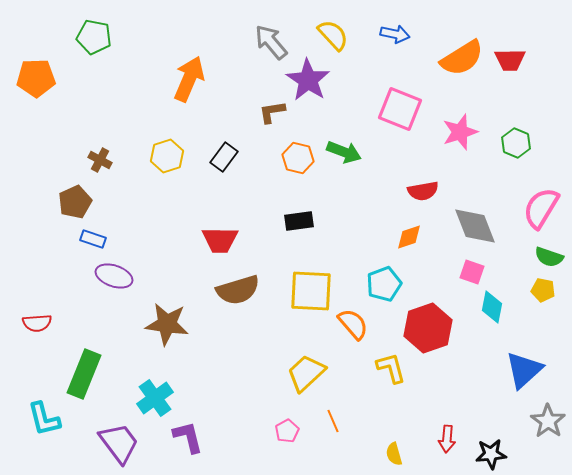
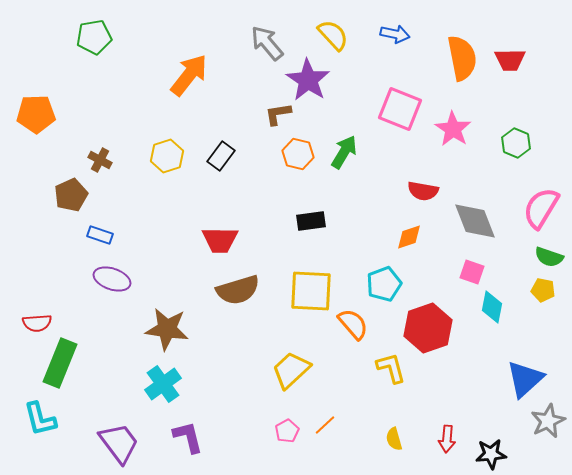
green pentagon at (94, 37): rotated 20 degrees counterclockwise
gray arrow at (271, 42): moved 4 px left, 1 px down
orange semicircle at (462, 58): rotated 69 degrees counterclockwise
orange pentagon at (36, 78): moved 36 px down
orange arrow at (189, 79): moved 4 px up; rotated 15 degrees clockwise
brown L-shape at (272, 112): moved 6 px right, 2 px down
pink star at (460, 132): moved 7 px left, 3 px up; rotated 21 degrees counterclockwise
green arrow at (344, 152): rotated 80 degrees counterclockwise
black rectangle at (224, 157): moved 3 px left, 1 px up
orange hexagon at (298, 158): moved 4 px up
red semicircle at (423, 191): rotated 20 degrees clockwise
brown pentagon at (75, 202): moved 4 px left, 7 px up
black rectangle at (299, 221): moved 12 px right
gray diamond at (475, 226): moved 5 px up
blue rectangle at (93, 239): moved 7 px right, 4 px up
purple ellipse at (114, 276): moved 2 px left, 3 px down
brown star at (167, 324): moved 5 px down
blue triangle at (524, 370): moved 1 px right, 9 px down
yellow trapezoid at (306, 373): moved 15 px left, 3 px up
green rectangle at (84, 374): moved 24 px left, 11 px up
cyan cross at (155, 398): moved 8 px right, 14 px up
cyan L-shape at (44, 419): moved 4 px left
orange line at (333, 421): moved 8 px left, 4 px down; rotated 70 degrees clockwise
gray star at (548, 421): rotated 12 degrees clockwise
yellow semicircle at (394, 454): moved 15 px up
